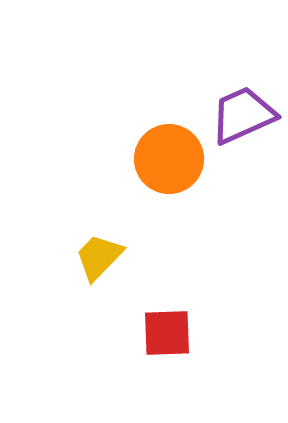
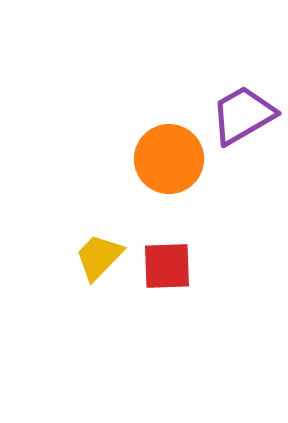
purple trapezoid: rotated 6 degrees counterclockwise
red square: moved 67 px up
